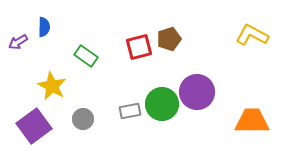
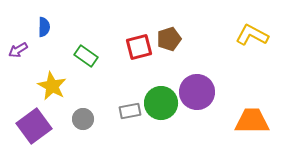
purple arrow: moved 8 px down
green circle: moved 1 px left, 1 px up
